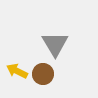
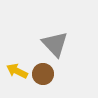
gray triangle: rotated 12 degrees counterclockwise
